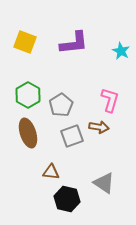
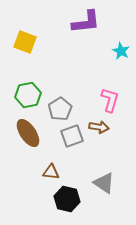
purple L-shape: moved 12 px right, 21 px up
green hexagon: rotated 20 degrees clockwise
gray pentagon: moved 1 px left, 4 px down
brown ellipse: rotated 16 degrees counterclockwise
